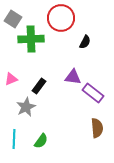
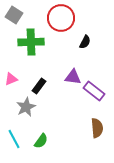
gray square: moved 1 px right, 4 px up
green cross: moved 3 px down
purple rectangle: moved 1 px right, 2 px up
cyan line: rotated 30 degrees counterclockwise
